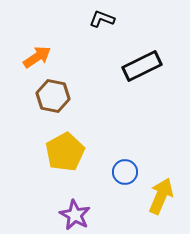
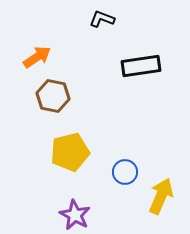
black rectangle: moved 1 px left; rotated 18 degrees clockwise
yellow pentagon: moved 5 px right; rotated 15 degrees clockwise
